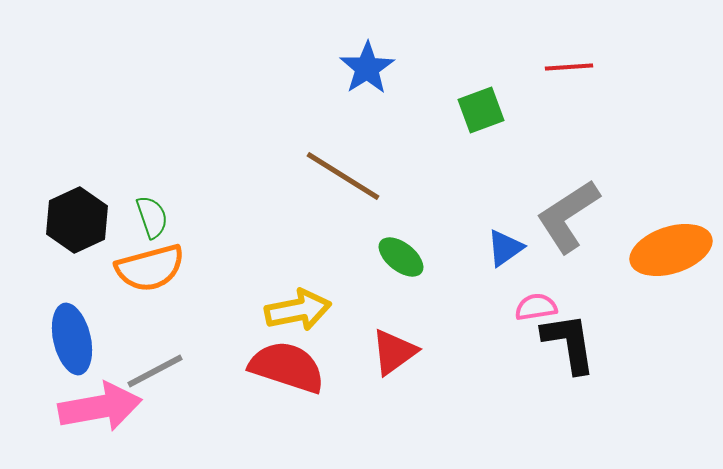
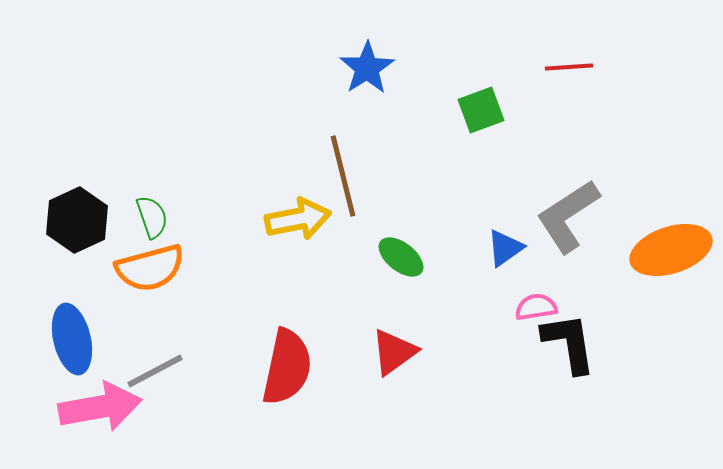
brown line: rotated 44 degrees clockwise
yellow arrow: moved 91 px up
red semicircle: rotated 84 degrees clockwise
